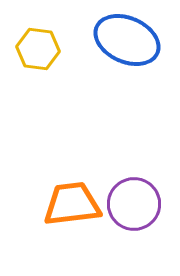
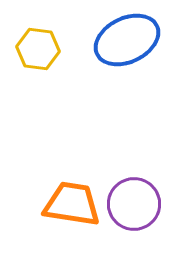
blue ellipse: rotated 50 degrees counterclockwise
orange trapezoid: rotated 16 degrees clockwise
